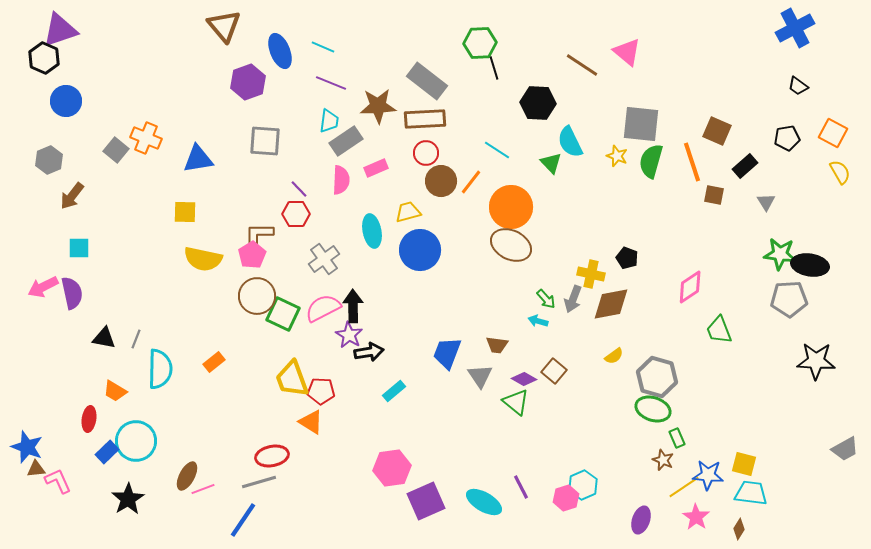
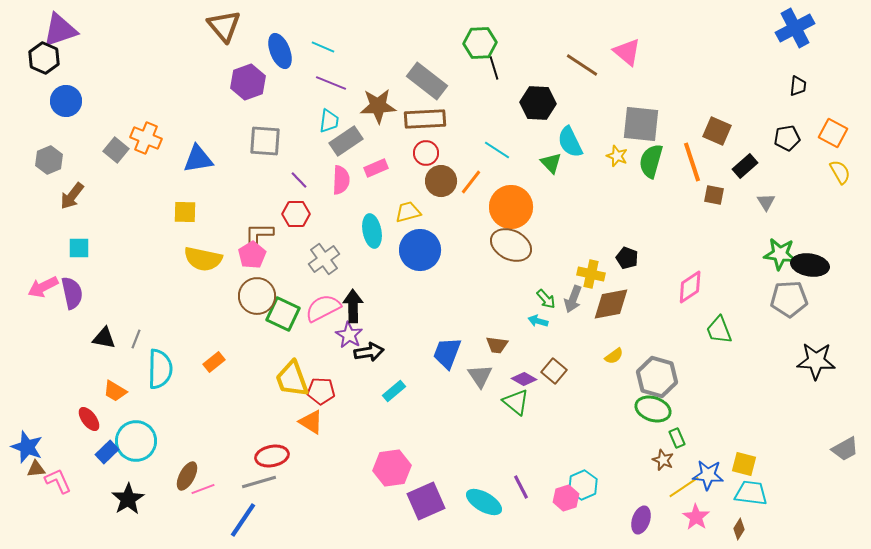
black trapezoid at (798, 86): rotated 120 degrees counterclockwise
purple line at (299, 189): moved 9 px up
red ellipse at (89, 419): rotated 45 degrees counterclockwise
